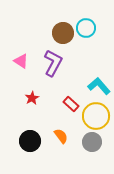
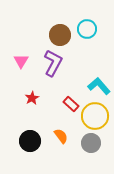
cyan circle: moved 1 px right, 1 px down
brown circle: moved 3 px left, 2 px down
pink triangle: rotated 28 degrees clockwise
yellow circle: moved 1 px left
gray circle: moved 1 px left, 1 px down
